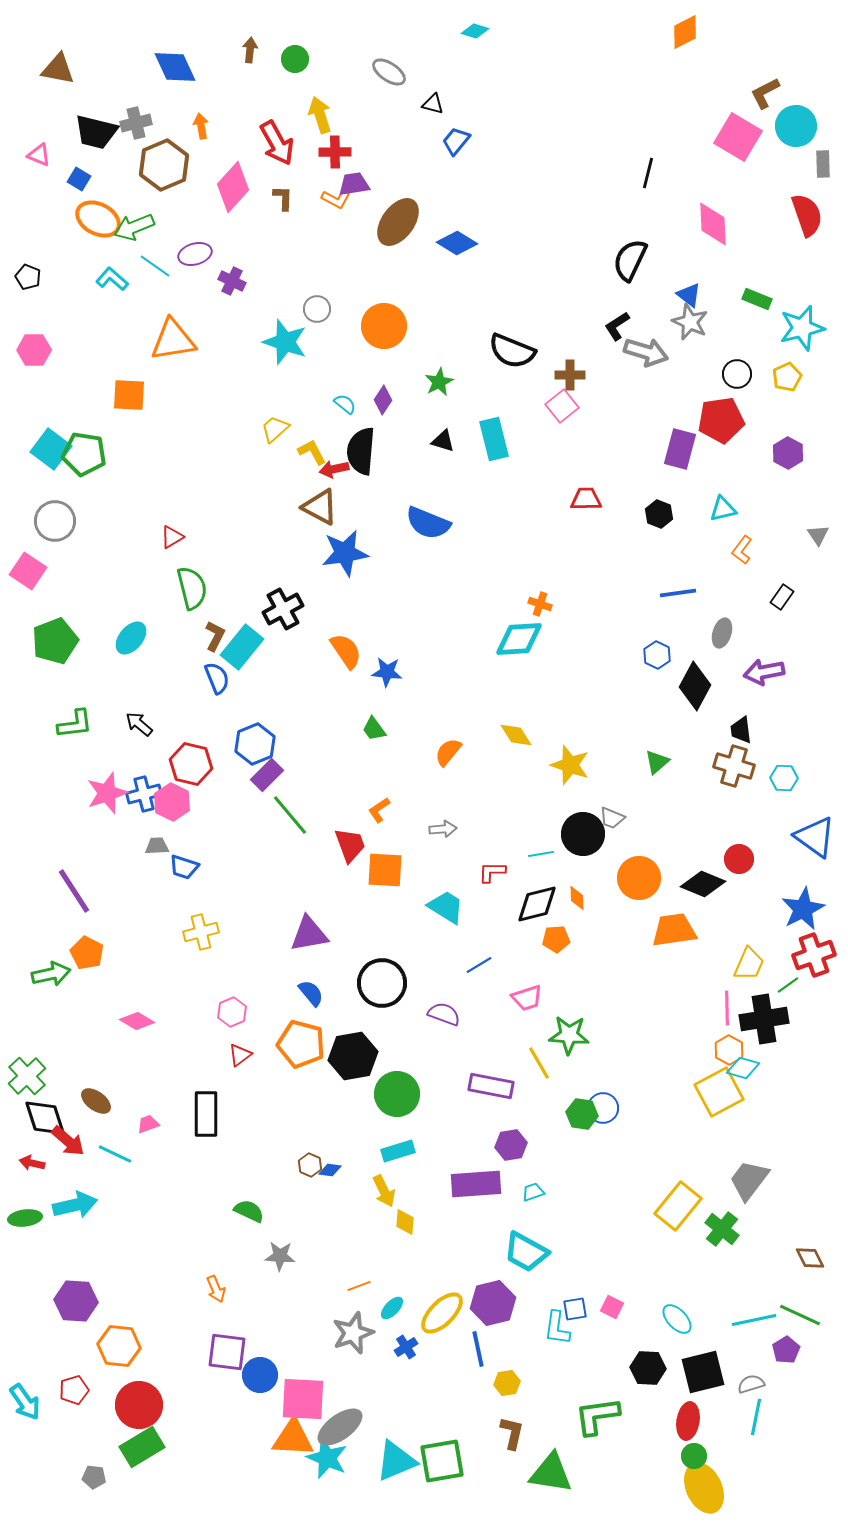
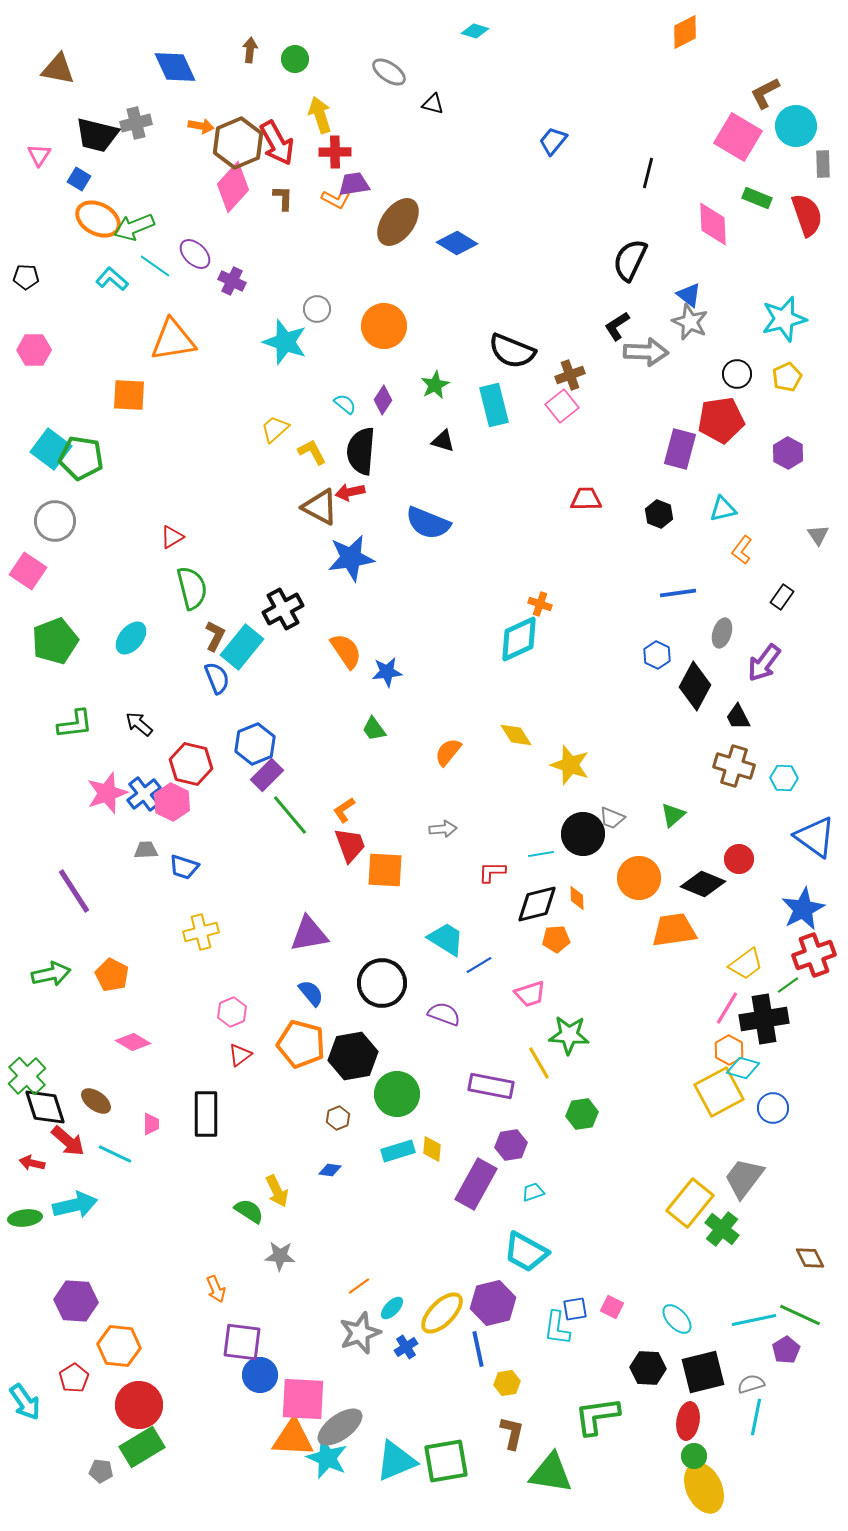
orange arrow at (201, 126): rotated 110 degrees clockwise
black trapezoid at (96, 132): moved 1 px right, 3 px down
blue trapezoid at (456, 141): moved 97 px right
pink triangle at (39, 155): rotated 40 degrees clockwise
brown hexagon at (164, 165): moved 74 px right, 22 px up
purple ellipse at (195, 254): rotated 60 degrees clockwise
black pentagon at (28, 277): moved 2 px left; rotated 20 degrees counterclockwise
green rectangle at (757, 299): moved 101 px up
cyan star at (802, 328): moved 18 px left, 9 px up
gray arrow at (646, 352): rotated 15 degrees counterclockwise
brown cross at (570, 375): rotated 20 degrees counterclockwise
green star at (439, 382): moved 4 px left, 3 px down
cyan rectangle at (494, 439): moved 34 px up
green pentagon at (84, 454): moved 3 px left, 4 px down
red arrow at (334, 469): moved 16 px right, 23 px down
blue star at (345, 553): moved 6 px right, 5 px down
cyan diamond at (519, 639): rotated 21 degrees counterclockwise
blue star at (387, 672): rotated 12 degrees counterclockwise
purple arrow at (764, 672): moved 9 px up; rotated 42 degrees counterclockwise
black trapezoid at (741, 730): moved 3 px left, 13 px up; rotated 20 degrees counterclockwise
green triangle at (657, 762): moved 16 px right, 53 px down
blue cross at (144, 794): rotated 24 degrees counterclockwise
orange L-shape at (379, 810): moved 35 px left
gray trapezoid at (157, 846): moved 11 px left, 4 px down
cyan trapezoid at (446, 907): moved 32 px down
orange pentagon at (87, 953): moved 25 px right, 22 px down
yellow trapezoid at (749, 964): moved 3 px left; rotated 30 degrees clockwise
pink trapezoid at (527, 998): moved 3 px right, 4 px up
pink line at (727, 1008): rotated 32 degrees clockwise
pink diamond at (137, 1021): moved 4 px left, 21 px down
blue circle at (603, 1108): moved 170 px right
green hexagon at (582, 1114): rotated 16 degrees counterclockwise
black diamond at (45, 1118): moved 11 px up
pink trapezoid at (148, 1124): moved 3 px right; rotated 110 degrees clockwise
brown hexagon at (310, 1165): moved 28 px right, 47 px up; rotated 15 degrees clockwise
gray trapezoid at (749, 1180): moved 5 px left, 2 px up
purple rectangle at (476, 1184): rotated 57 degrees counterclockwise
yellow arrow at (384, 1191): moved 107 px left
yellow rectangle at (678, 1206): moved 12 px right, 3 px up
green semicircle at (249, 1211): rotated 8 degrees clockwise
yellow diamond at (405, 1222): moved 27 px right, 73 px up
orange line at (359, 1286): rotated 15 degrees counterclockwise
gray star at (353, 1333): moved 7 px right
purple square at (227, 1352): moved 15 px right, 10 px up
red pentagon at (74, 1390): moved 12 px up; rotated 16 degrees counterclockwise
green square at (442, 1461): moved 4 px right
gray pentagon at (94, 1477): moved 7 px right, 6 px up
